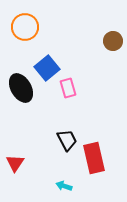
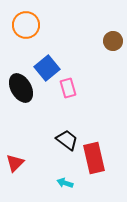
orange circle: moved 1 px right, 2 px up
black trapezoid: rotated 25 degrees counterclockwise
red triangle: rotated 12 degrees clockwise
cyan arrow: moved 1 px right, 3 px up
